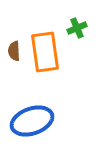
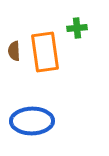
green cross: rotated 18 degrees clockwise
blue ellipse: rotated 18 degrees clockwise
